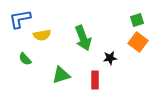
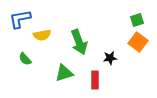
green arrow: moved 4 px left, 4 px down
green triangle: moved 3 px right, 2 px up
